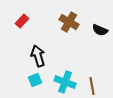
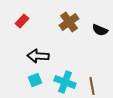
brown cross: rotated 24 degrees clockwise
black arrow: rotated 70 degrees counterclockwise
